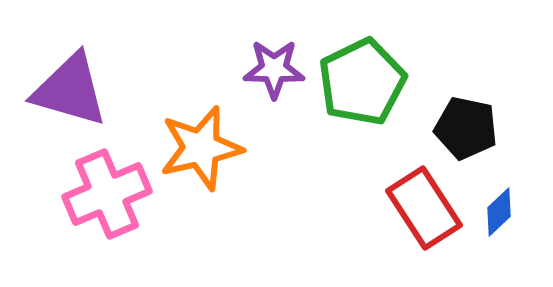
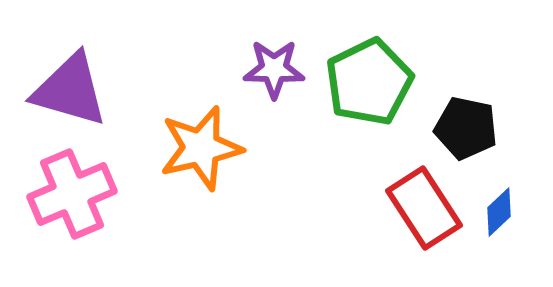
green pentagon: moved 7 px right
pink cross: moved 35 px left
